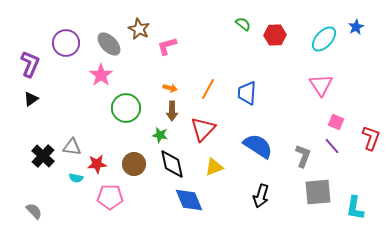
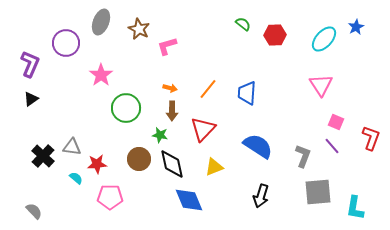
gray ellipse: moved 8 px left, 22 px up; rotated 65 degrees clockwise
orange line: rotated 10 degrees clockwise
brown circle: moved 5 px right, 5 px up
cyan semicircle: rotated 152 degrees counterclockwise
